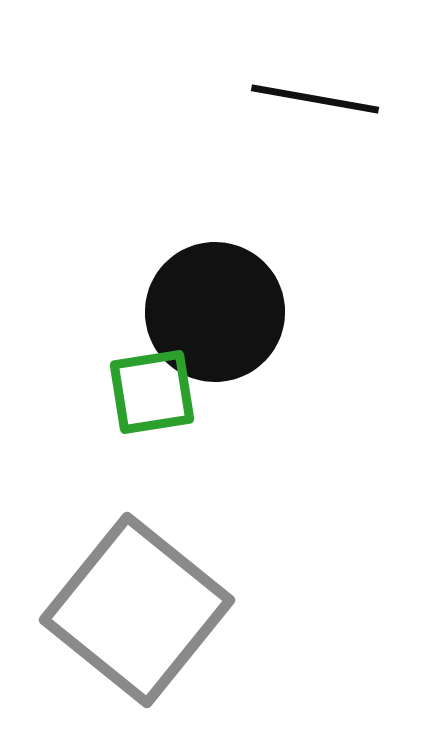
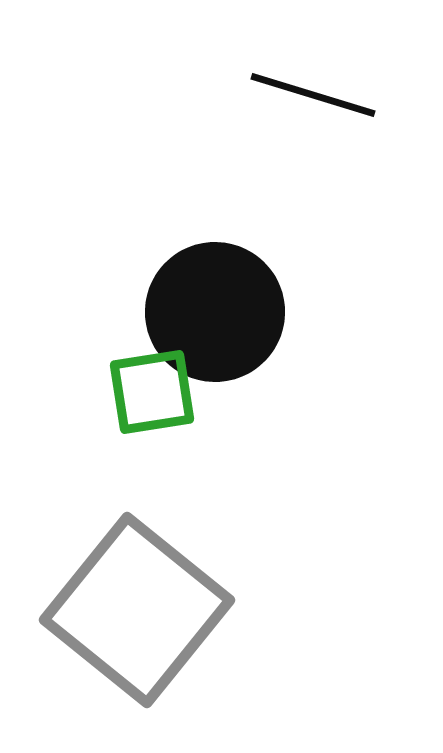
black line: moved 2 px left, 4 px up; rotated 7 degrees clockwise
